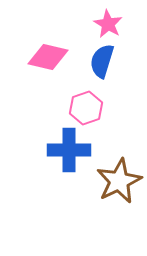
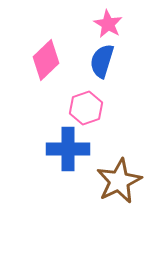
pink diamond: moved 2 px left, 3 px down; rotated 57 degrees counterclockwise
blue cross: moved 1 px left, 1 px up
